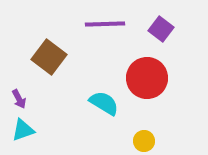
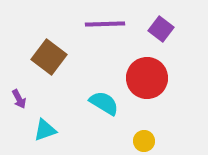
cyan triangle: moved 22 px right
